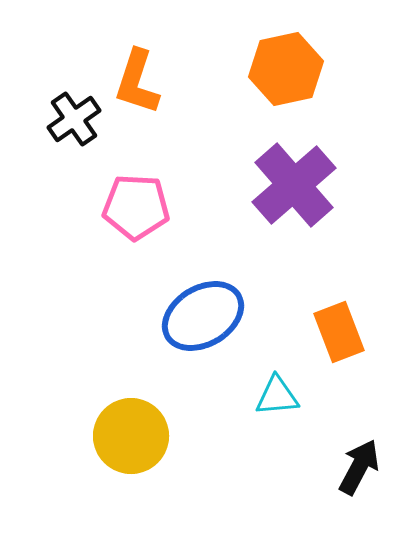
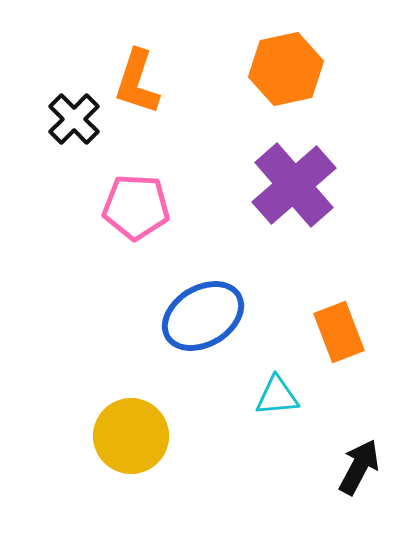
black cross: rotated 10 degrees counterclockwise
